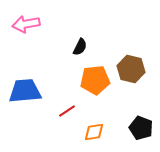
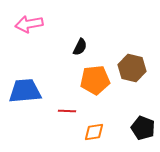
pink arrow: moved 3 px right
brown hexagon: moved 1 px right, 1 px up
red line: rotated 36 degrees clockwise
black pentagon: moved 2 px right
